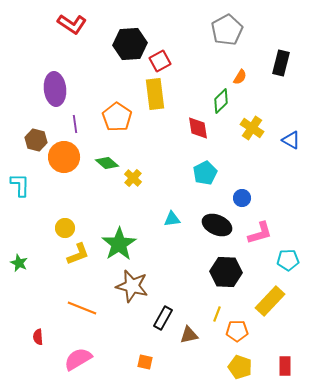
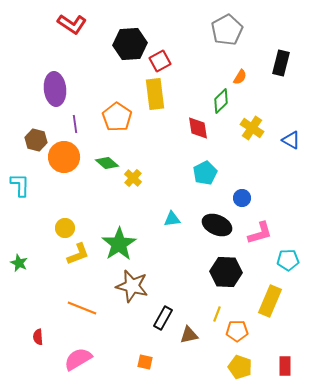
yellow rectangle at (270, 301): rotated 20 degrees counterclockwise
